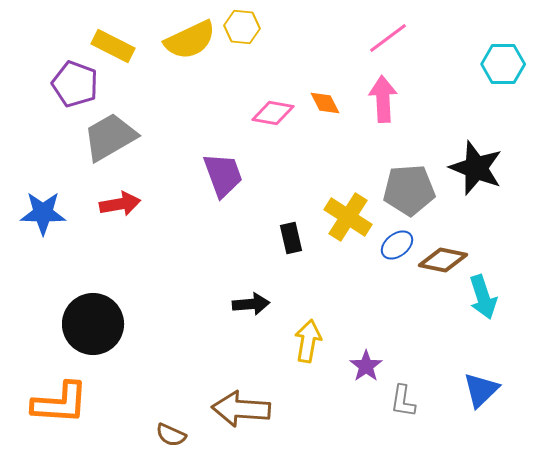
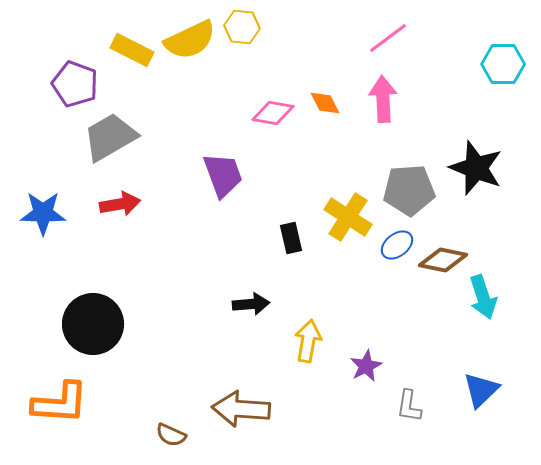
yellow rectangle: moved 19 px right, 4 px down
purple star: rotated 8 degrees clockwise
gray L-shape: moved 6 px right, 5 px down
